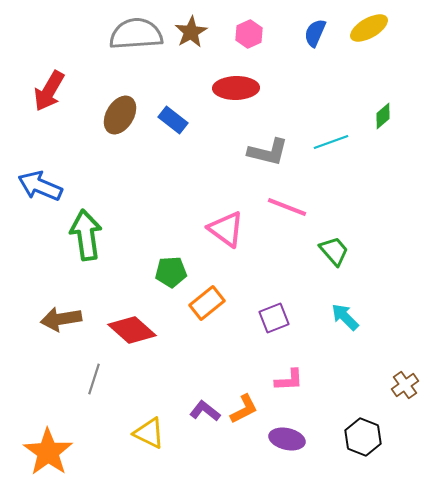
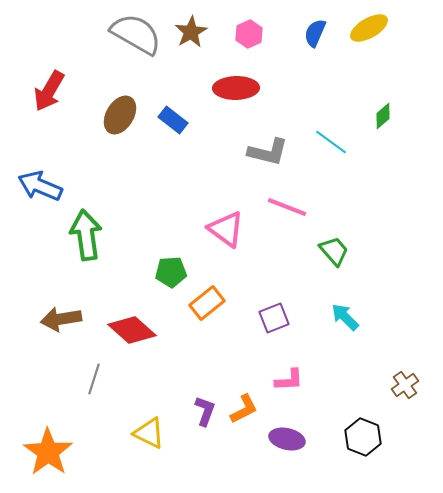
gray semicircle: rotated 34 degrees clockwise
cyan line: rotated 56 degrees clockwise
purple L-shape: rotated 72 degrees clockwise
